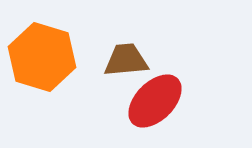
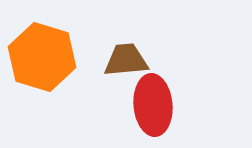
red ellipse: moved 2 px left, 4 px down; rotated 50 degrees counterclockwise
